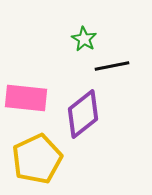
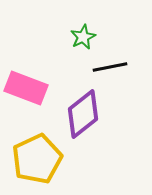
green star: moved 1 px left, 2 px up; rotated 15 degrees clockwise
black line: moved 2 px left, 1 px down
pink rectangle: moved 10 px up; rotated 15 degrees clockwise
